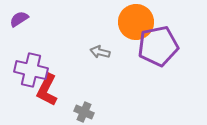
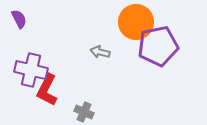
purple semicircle: rotated 96 degrees clockwise
